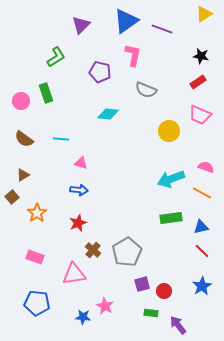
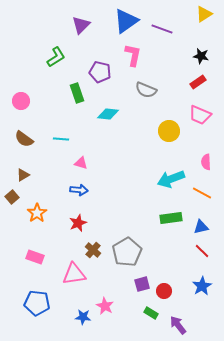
green rectangle at (46, 93): moved 31 px right
pink semicircle at (206, 167): moved 5 px up; rotated 112 degrees counterclockwise
green rectangle at (151, 313): rotated 24 degrees clockwise
